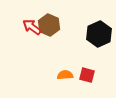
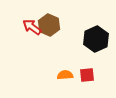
black hexagon: moved 3 px left, 5 px down
red square: rotated 21 degrees counterclockwise
